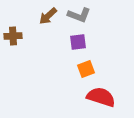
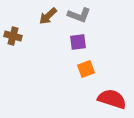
brown cross: rotated 18 degrees clockwise
red semicircle: moved 11 px right, 2 px down
